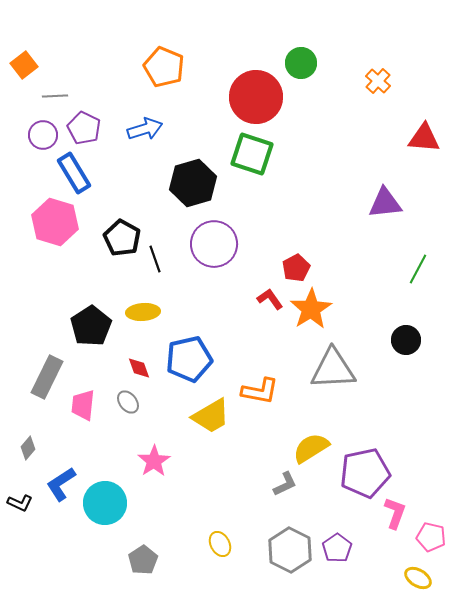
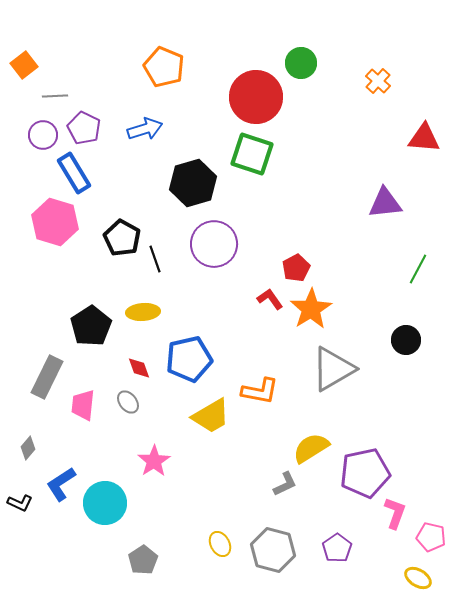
gray triangle at (333, 369): rotated 27 degrees counterclockwise
gray hexagon at (290, 550): moved 17 px left; rotated 12 degrees counterclockwise
